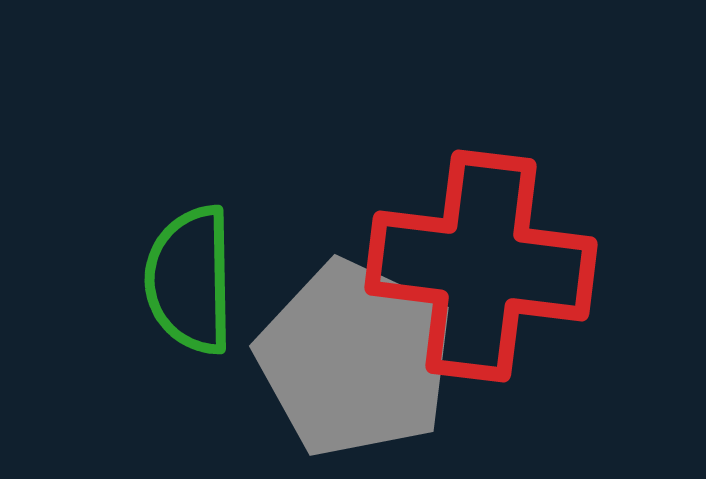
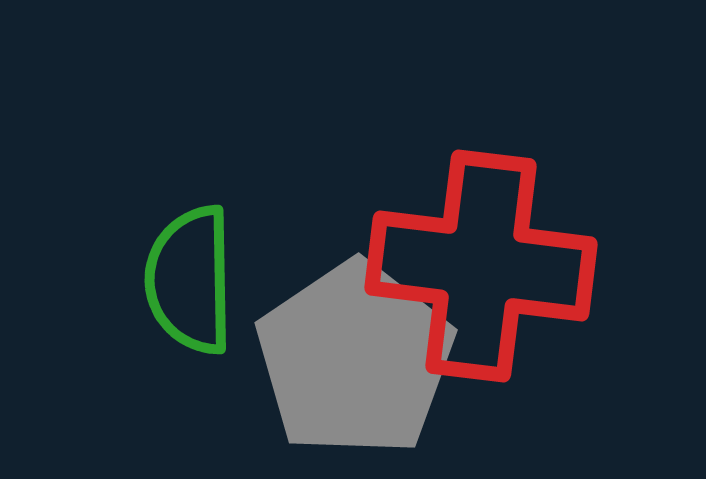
gray pentagon: rotated 13 degrees clockwise
